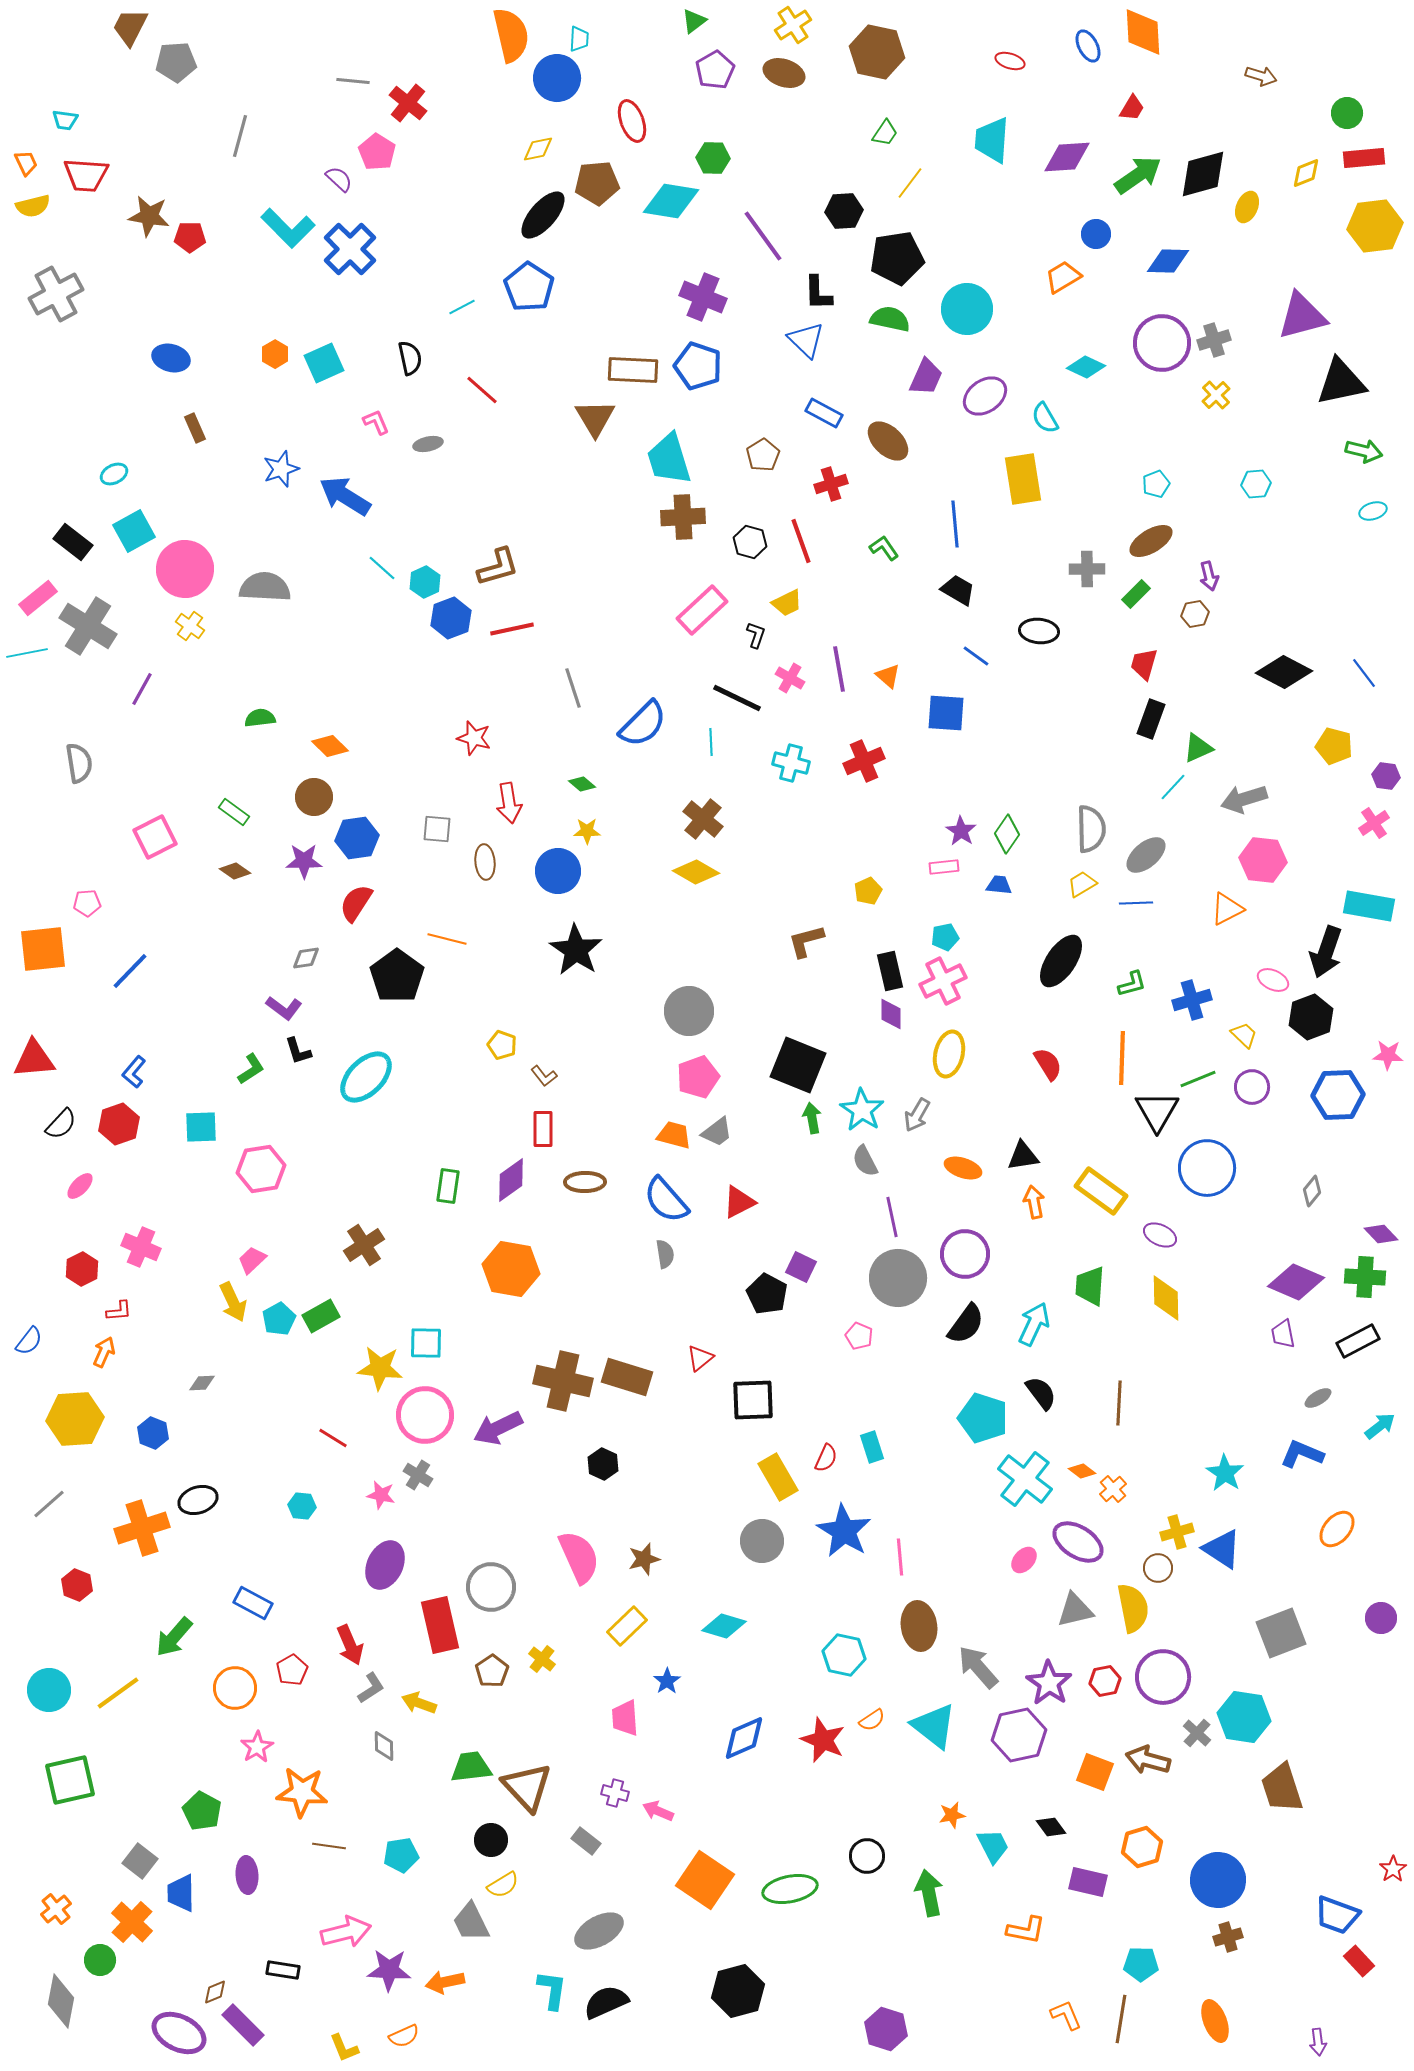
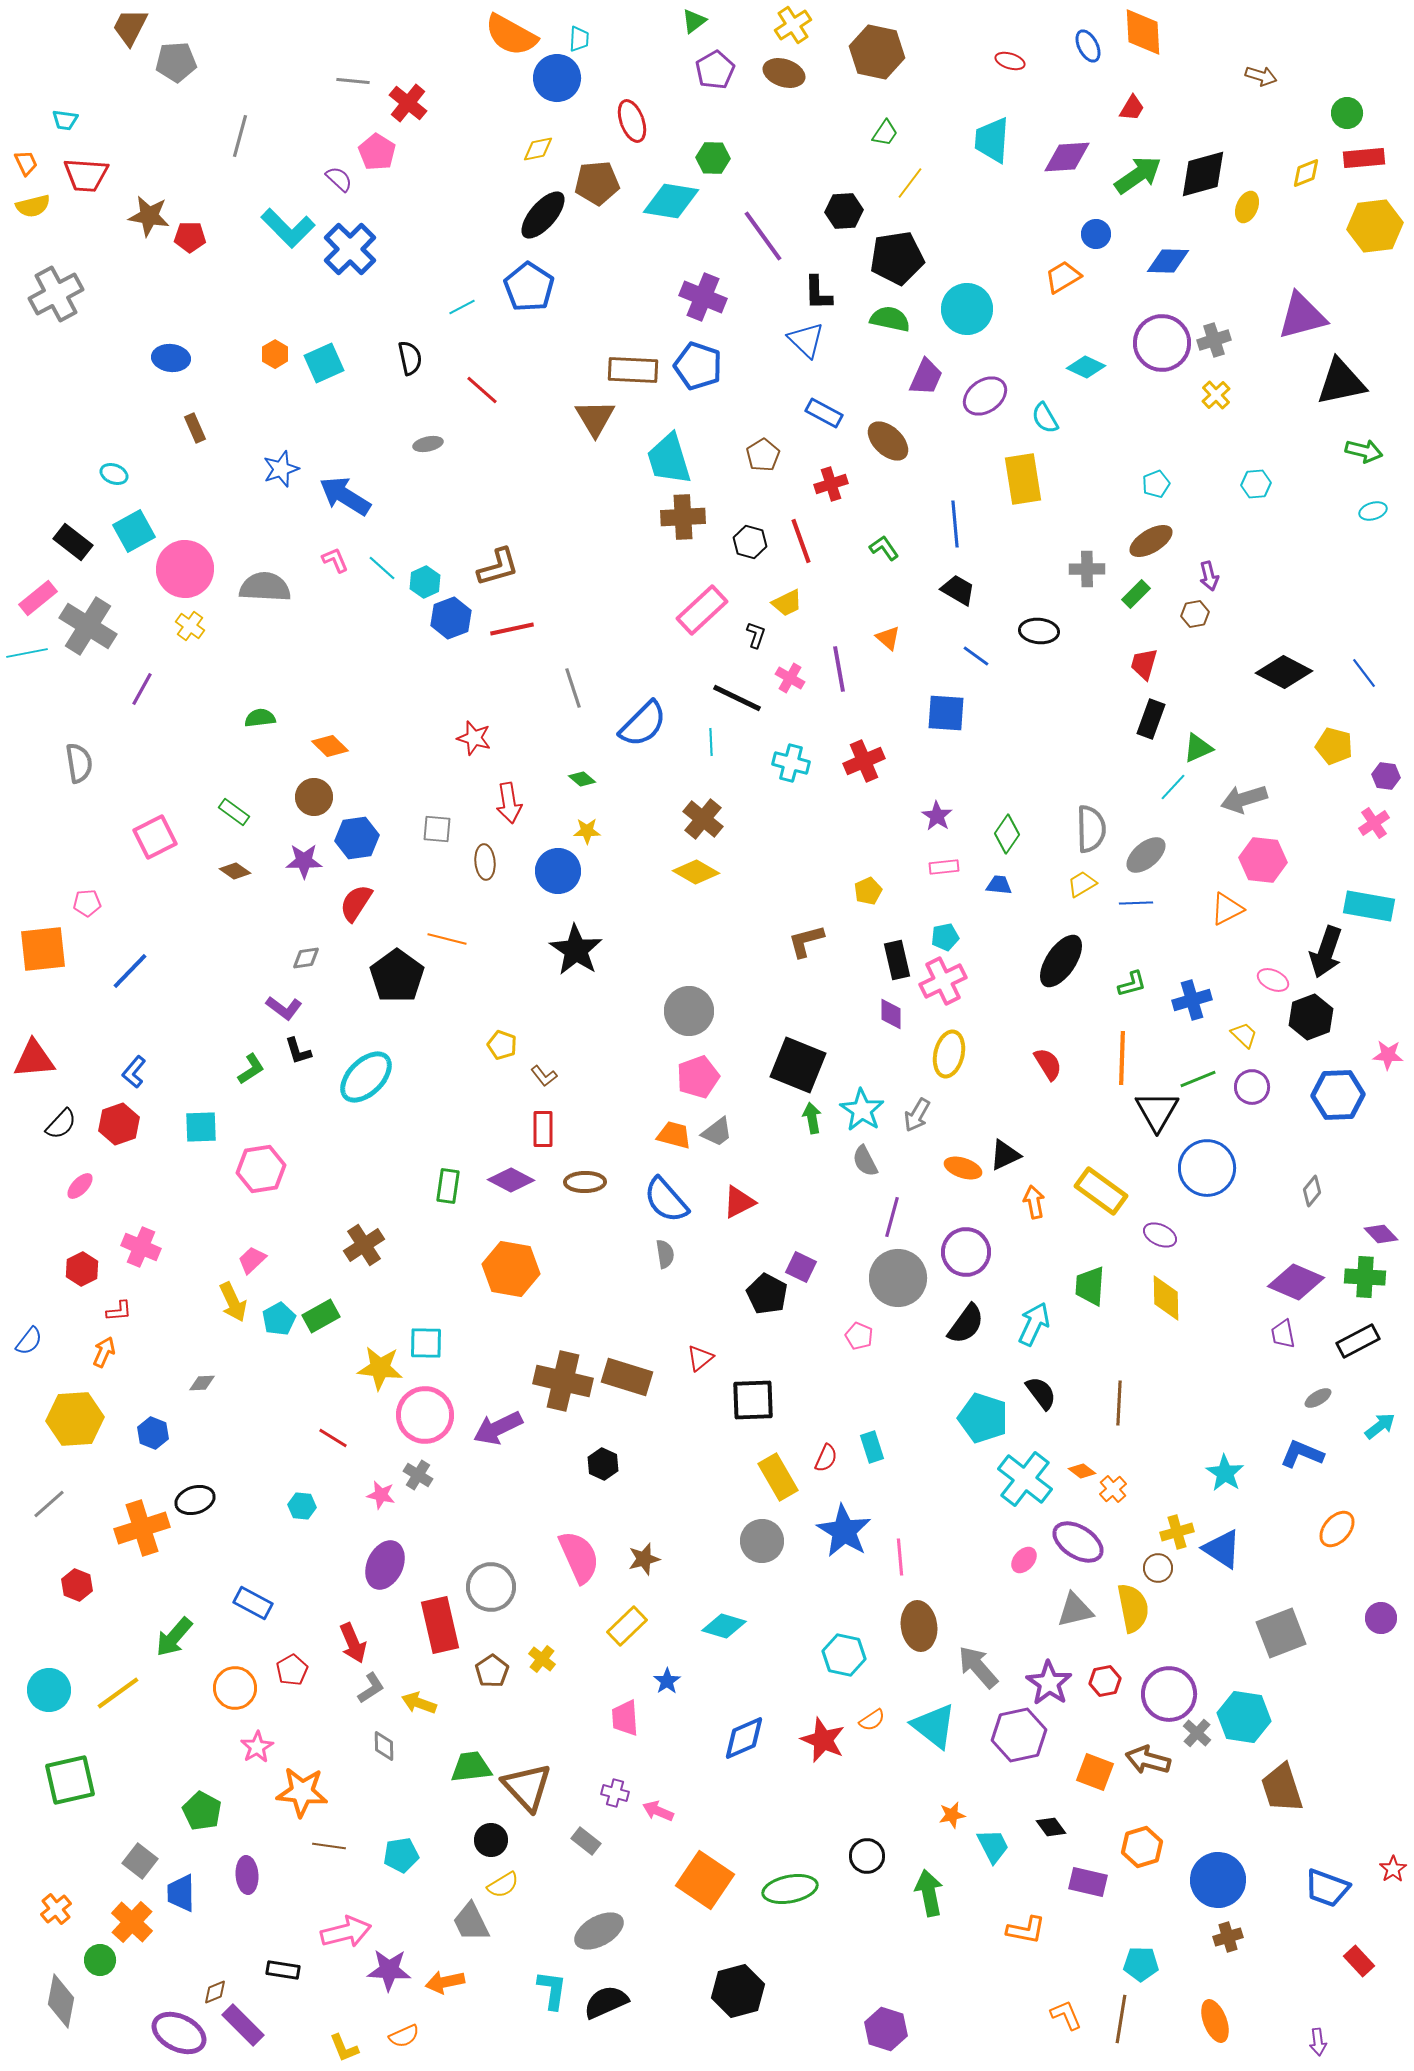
orange semicircle at (511, 35): rotated 132 degrees clockwise
blue ellipse at (171, 358): rotated 9 degrees counterclockwise
pink L-shape at (376, 422): moved 41 px left, 138 px down
cyan ellipse at (114, 474): rotated 48 degrees clockwise
orange triangle at (888, 676): moved 38 px up
green diamond at (582, 784): moved 5 px up
purple star at (961, 831): moved 24 px left, 15 px up
black rectangle at (890, 971): moved 7 px right, 11 px up
black triangle at (1023, 1156): moved 18 px left, 1 px up; rotated 16 degrees counterclockwise
purple diamond at (511, 1180): rotated 63 degrees clockwise
purple line at (892, 1217): rotated 27 degrees clockwise
purple circle at (965, 1254): moved 1 px right, 2 px up
black ellipse at (198, 1500): moved 3 px left
red arrow at (350, 1645): moved 3 px right, 2 px up
purple circle at (1163, 1677): moved 6 px right, 17 px down
blue trapezoid at (1337, 1915): moved 10 px left, 27 px up
